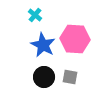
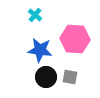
blue star: moved 3 px left, 5 px down; rotated 20 degrees counterclockwise
black circle: moved 2 px right
